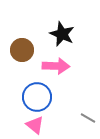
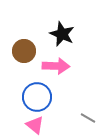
brown circle: moved 2 px right, 1 px down
